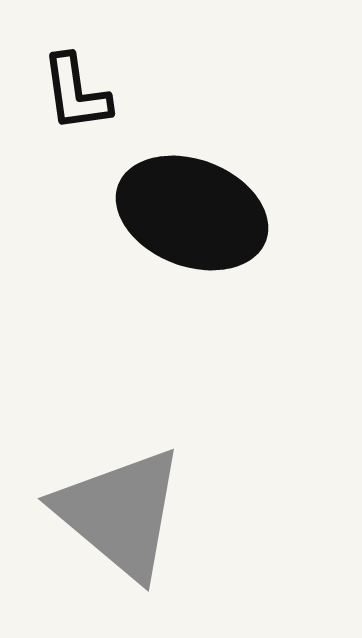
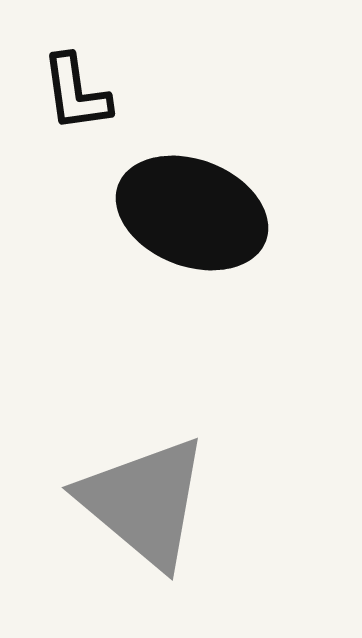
gray triangle: moved 24 px right, 11 px up
